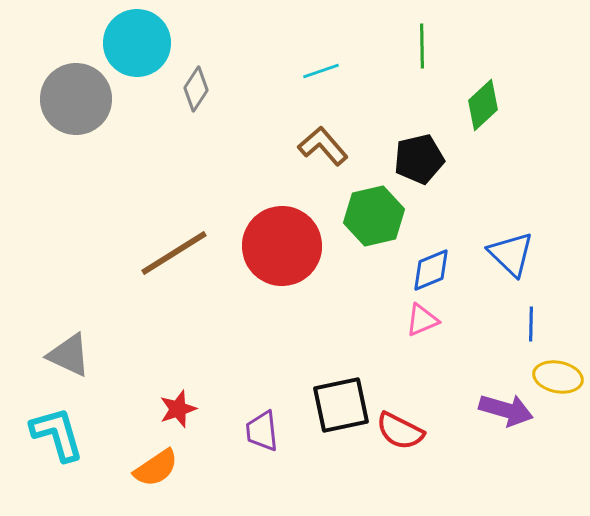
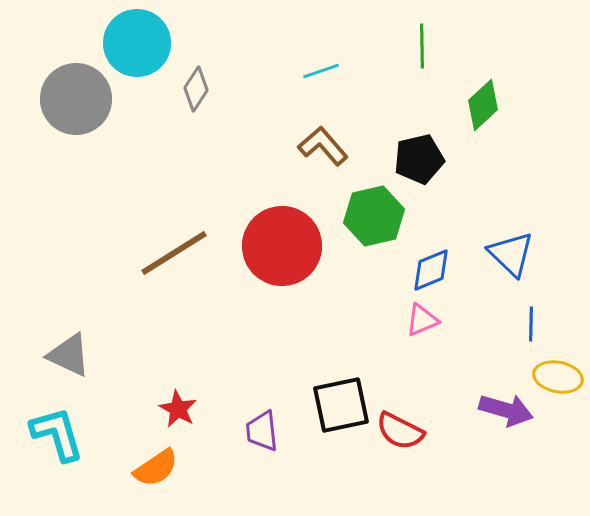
red star: rotated 24 degrees counterclockwise
